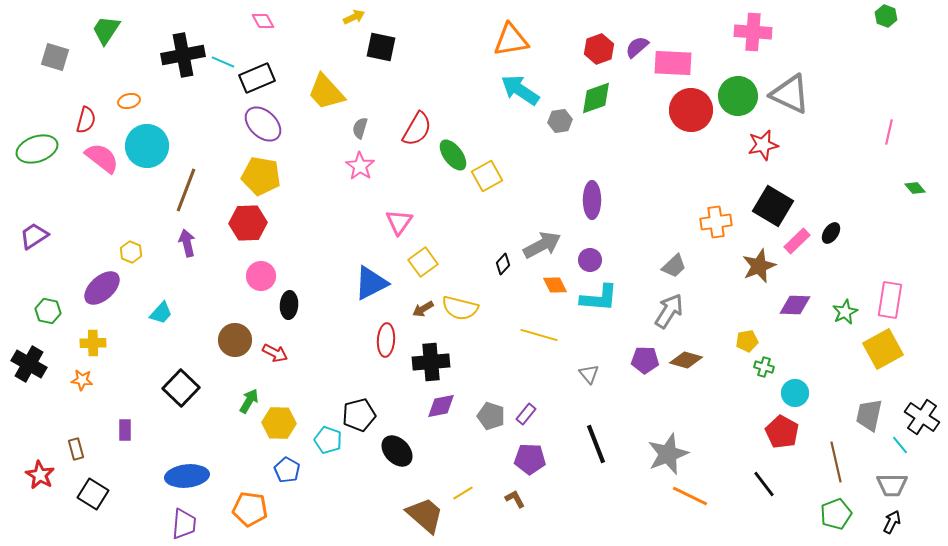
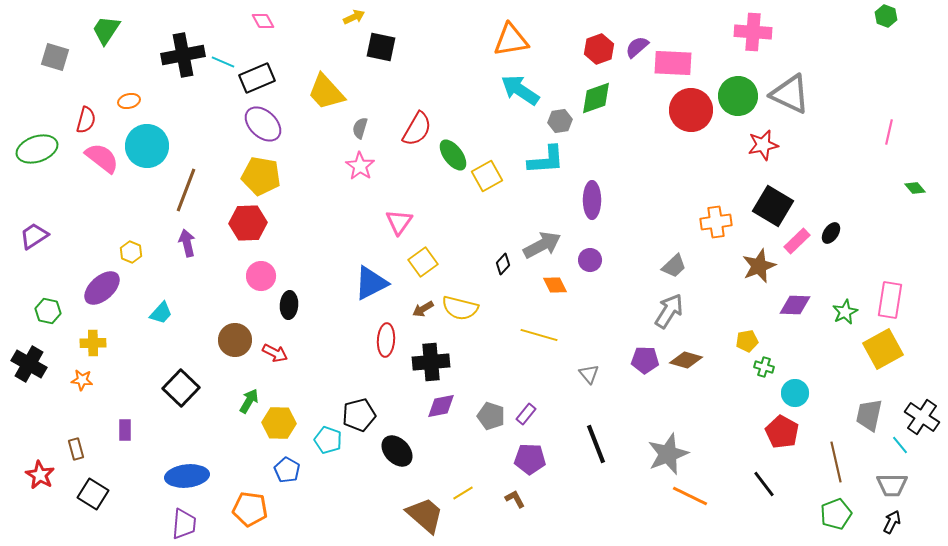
cyan L-shape at (599, 298): moved 53 px left, 138 px up; rotated 9 degrees counterclockwise
